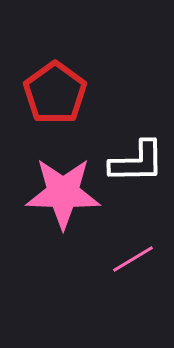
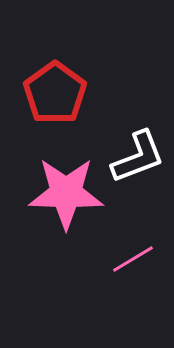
white L-shape: moved 1 px right, 5 px up; rotated 20 degrees counterclockwise
pink star: moved 3 px right
